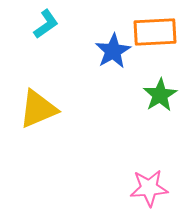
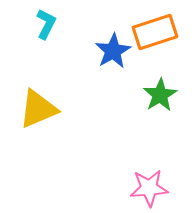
cyan L-shape: rotated 28 degrees counterclockwise
orange rectangle: rotated 15 degrees counterclockwise
